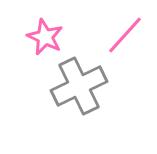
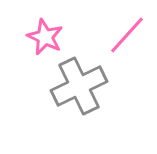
pink line: moved 2 px right
